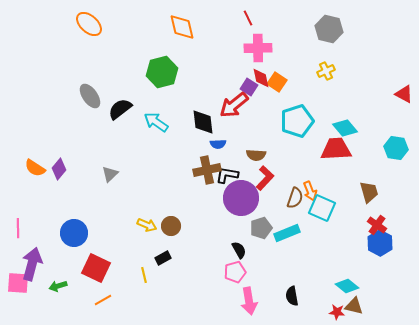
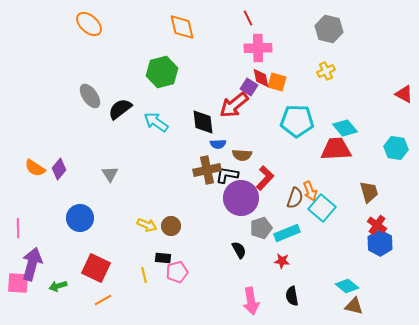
orange square at (277, 82): rotated 18 degrees counterclockwise
cyan pentagon at (297, 121): rotated 20 degrees clockwise
brown semicircle at (256, 155): moved 14 px left
gray triangle at (110, 174): rotated 18 degrees counterclockwise
cyan square at (322, 208): rotated 16 degrees clockwise
blue circle at (74, 233): moved 6 px right, 15 px up
black rectangle at (163, 258): rotated 35 degrees clockwise
pink pentagon at (235, 272): moved 58 px left
pink arrow at (249, 301): moved 2 px right
red star at (337, 312): moved 55 px left, 51 px up
